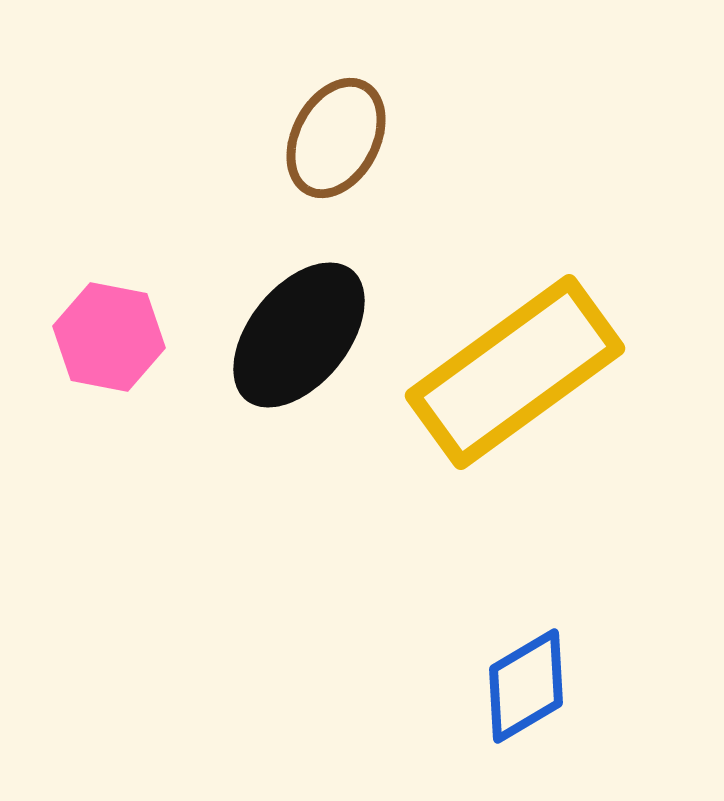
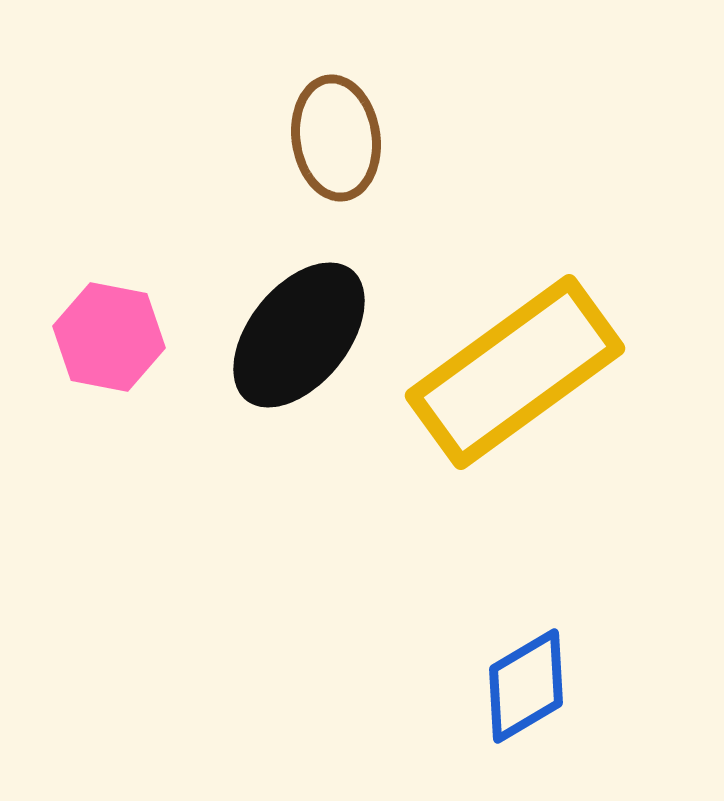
brown ellipse: rotated 36 degrees counterclockwise
